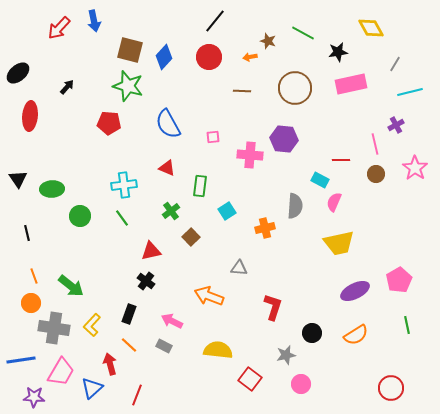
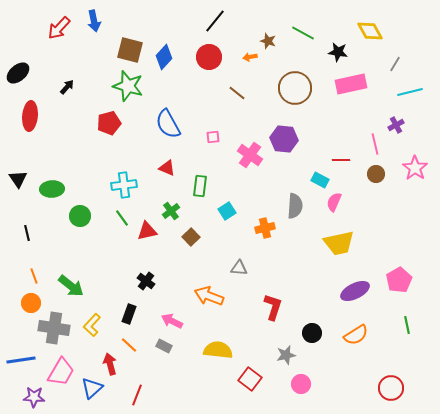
yellow diamond at (371, 28): moved 1 px left, 3 px down
black star at (338, 52): rotated 18 degrees clockwise
brown line at (242, 91): moved 5 px left, 2 px down; rotated 36 degrees clockwise
red pentagon at (109, 123): rotated 20 degrees counterclockwise
pink cross at (250, 155): rotated 30 degrees clockwise
red triangle at (151, 251): moved 4 px left, 20 px up
